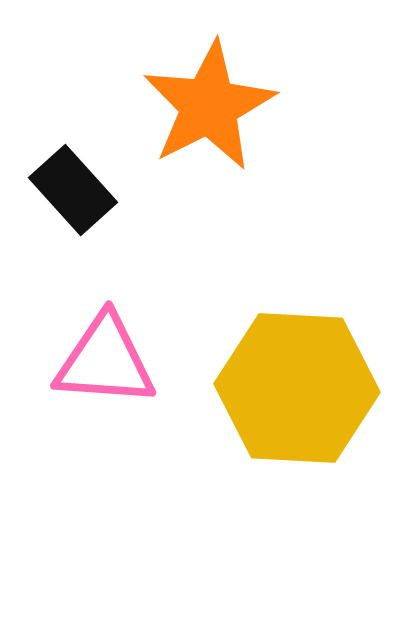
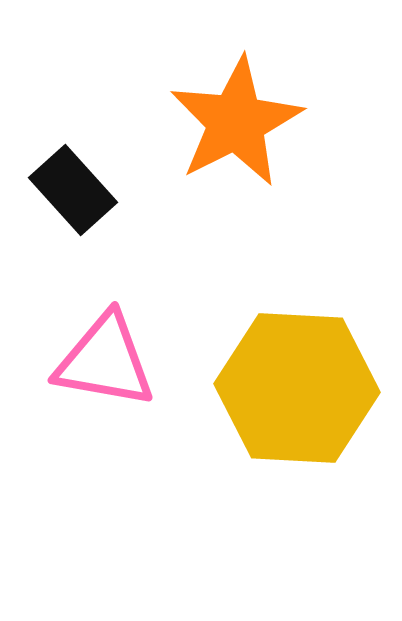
orange star: moved 27 px right, 16 px down
pink triangle: rotated 6 degrees clockwise
